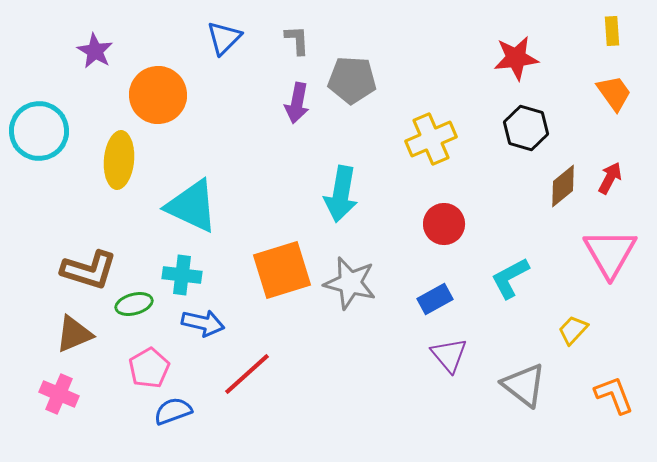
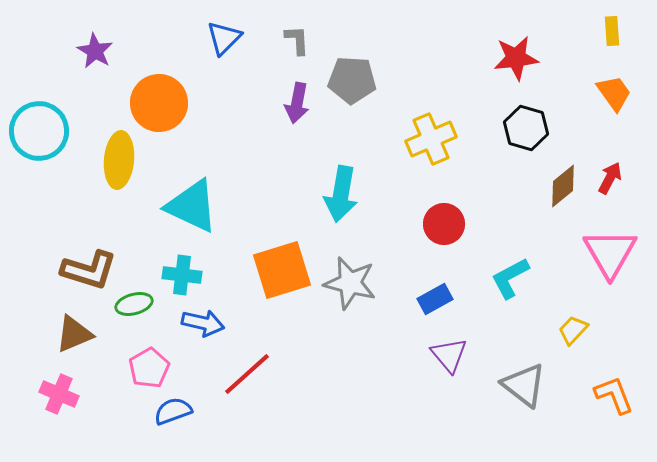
orange circle: moved 1 px right, 8 px down
